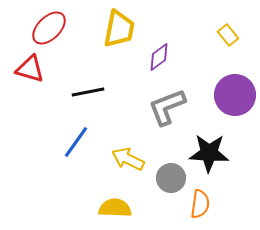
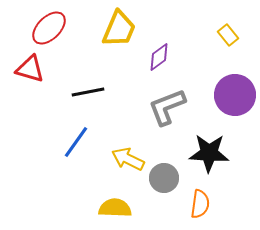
yellow trapezoid: rotated 12 degrees clockwise
gray circle: moved 7 px left
